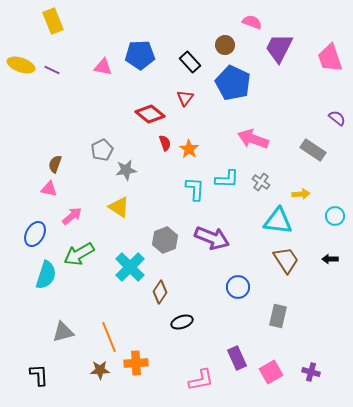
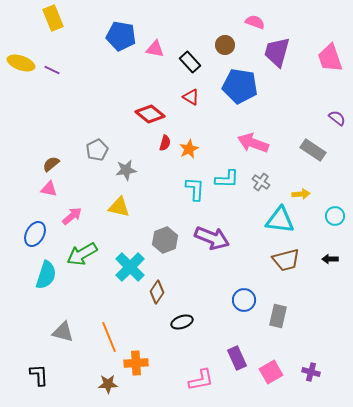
yellow rectangle at (53, 21): moved 3 px up
pink semicircle at (252, 22): moved 3 px right
purple trapezoid at (279, 48): moved 2 px left, 4 px down; rotated 12 degrees counterclockwise
blue pentagon at (140, 55): moved 19 px left, 19 px up; rotated 12 degrees clockwise
yellow ellipse at (21, 65): moved 2 px up
pink triangle at (103, 67): moved 52 px right, 18 px up
blue pentagon at (233, 83): moved 7 px right, 3 px down; rotated 16 degrees counterclockwise
red triangle at (185, 98): moved 6 px right, 1 px up; rotated 36 degrees counterclockwise
pink arrow at (253, 139): moved 4 px down
red semicircle at (165, 143): rotated 35 degrees clockwise
orange star at (189, 149): rotated 12 degrees clockwise
gray pentagon at (102, 150): moved 5 px left
brown semicircle at (55, 164): moved 4 px left; rotated 30 degrees clockwise
yellow triangle at (119, 207): rotated 20 degrees counterclockwise
cyan triangle at (278, 221): moved 2 px right, 1 px up
green arrow at (79, 254): moved 3 px right
brown trapezoid at (286, 260): rotated 108 degrees clockwise
blue circle at (238, 287): moved 6 px right, 13 px down
brown diamond at (160, 292): moved 3 px left
gray triangle at (63, 332): rotated 30 degrees clockwise
brown star at (100, 370): moved 8 px right, 14 px down
